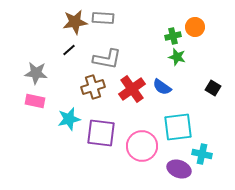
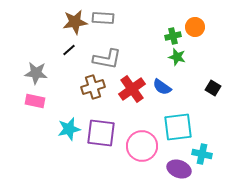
cyan star: moved 10 px down
